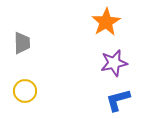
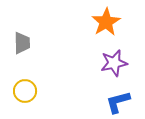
blue L-shape: moved 2 px down
